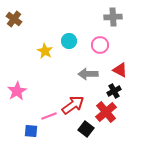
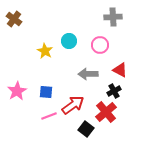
blue square: moved 15 px right, 39 px up
